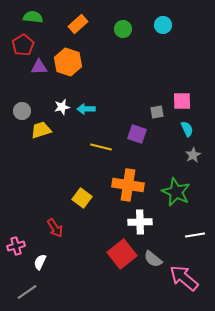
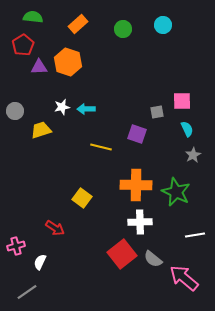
gray circle: moved 7 px left
orange cross: moved 8 px right; rotated 8 degrees counterclockwise
red arrow: rotated 24 degrees counterclockwise
